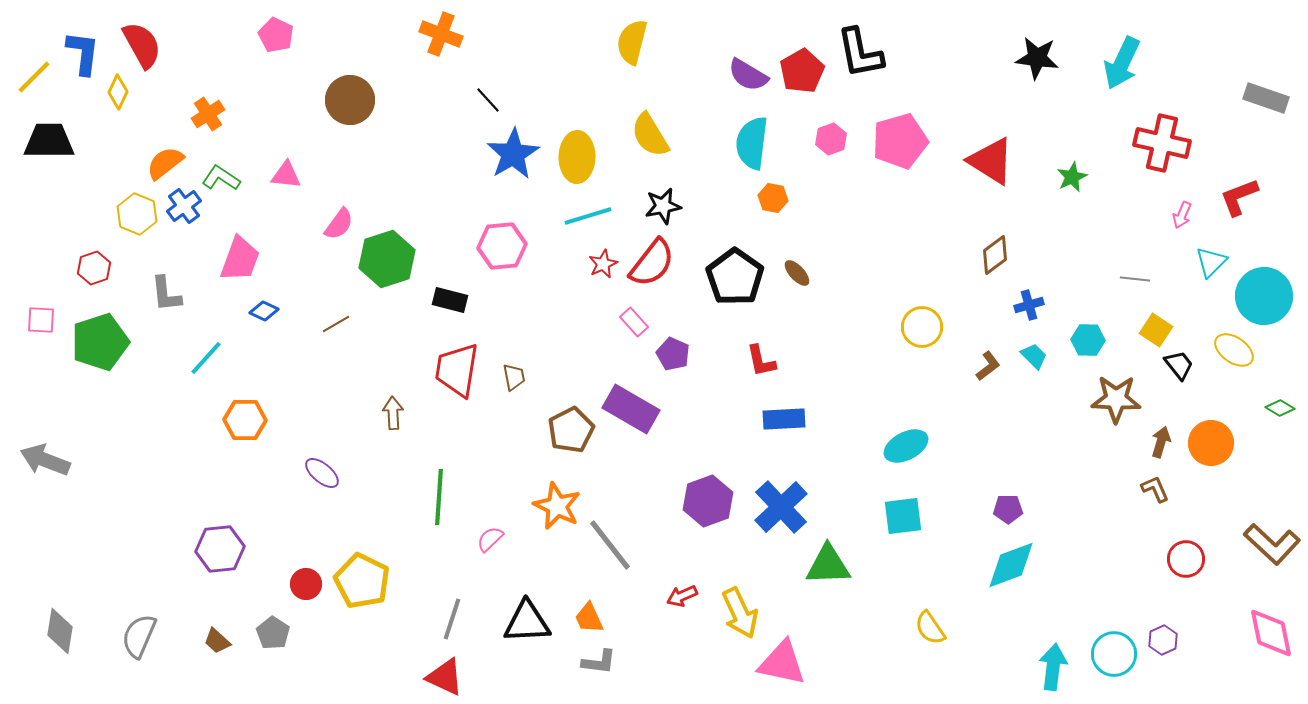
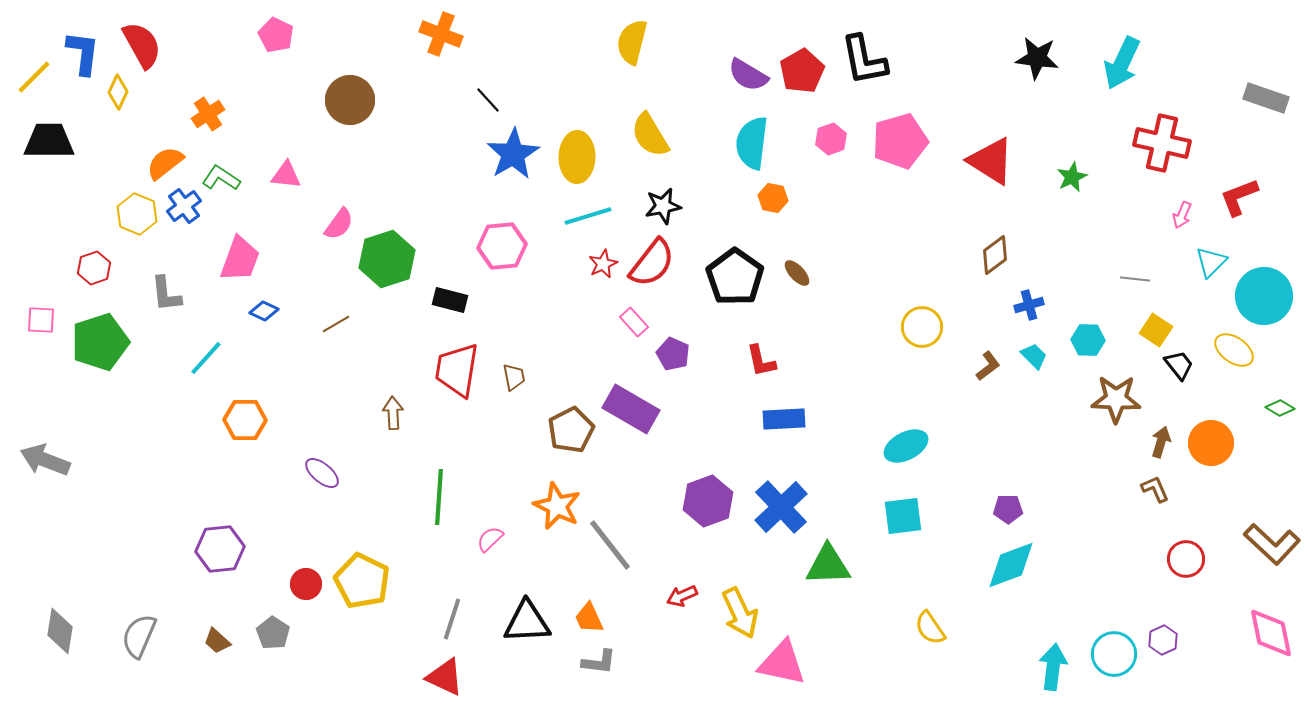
black L-shape at (860, 53): moved 4 px right, 7 px down
